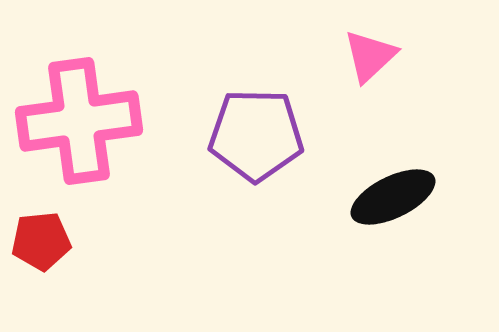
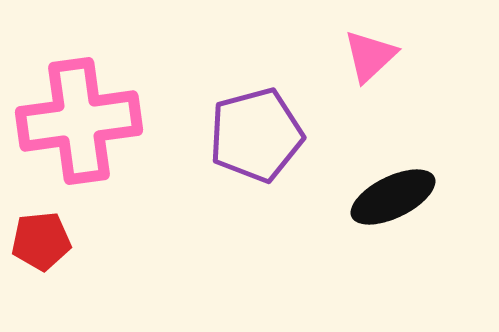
purple pentagon: rotated 16 degrees counterclockwise
